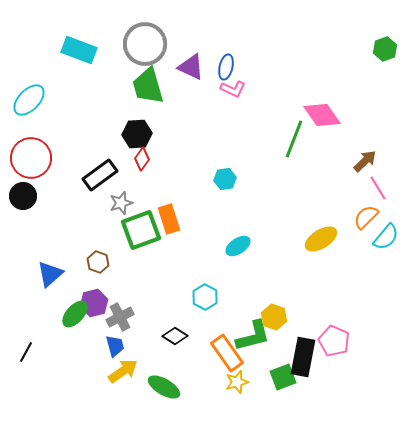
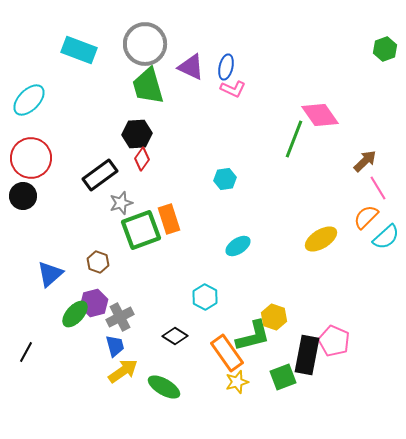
pink diamond at (322, 115): moved 2 px left
cyan semicircle at (386, 237): rotated 8 degrees clockwise
black rectangle at (303, 357): moved 4 px right, 2 px up
